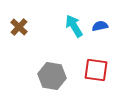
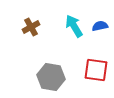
brown cross: moved 12 px right; rotated 18 degrees clockwise
gray hexagon: moved 1 px left, 1 px down
